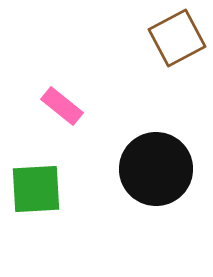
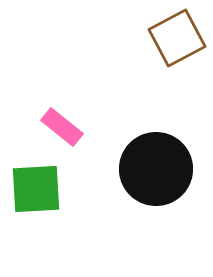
pink rectangle: moved 21 px down
